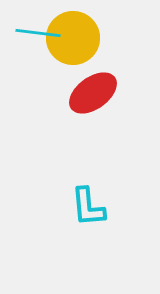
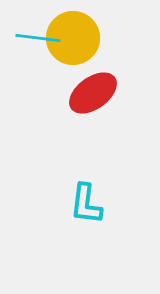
cyan line: moved 5 px down
cyan L-shape: moved 2 px left, 3 px up; rotated 12 degrees clockwise
